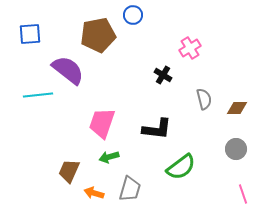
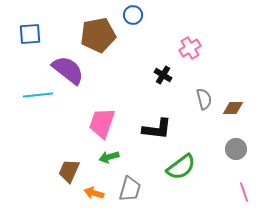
brown diamond: moved 4 px left
pink line: moved 1 px right, 2 px up
